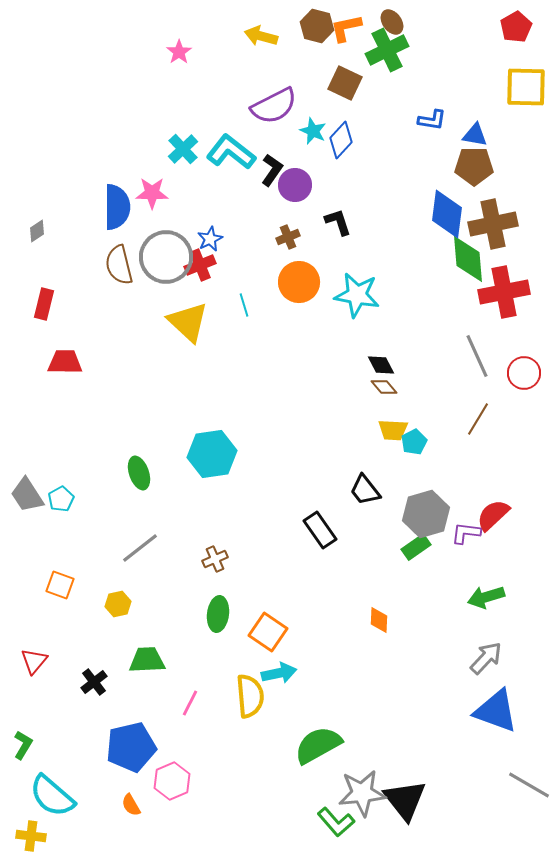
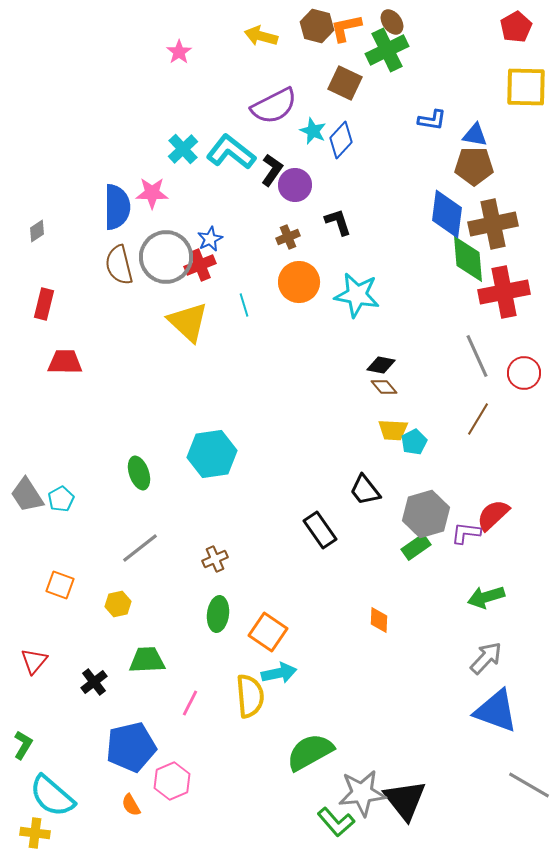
black diamond at (381, 365): rotated 52 degrees counterclockwise
green semicircle at (318, 745): moved 8 px left, 7 px down
yellow cross at (31, 836): moved 4 px right, 3 px up
